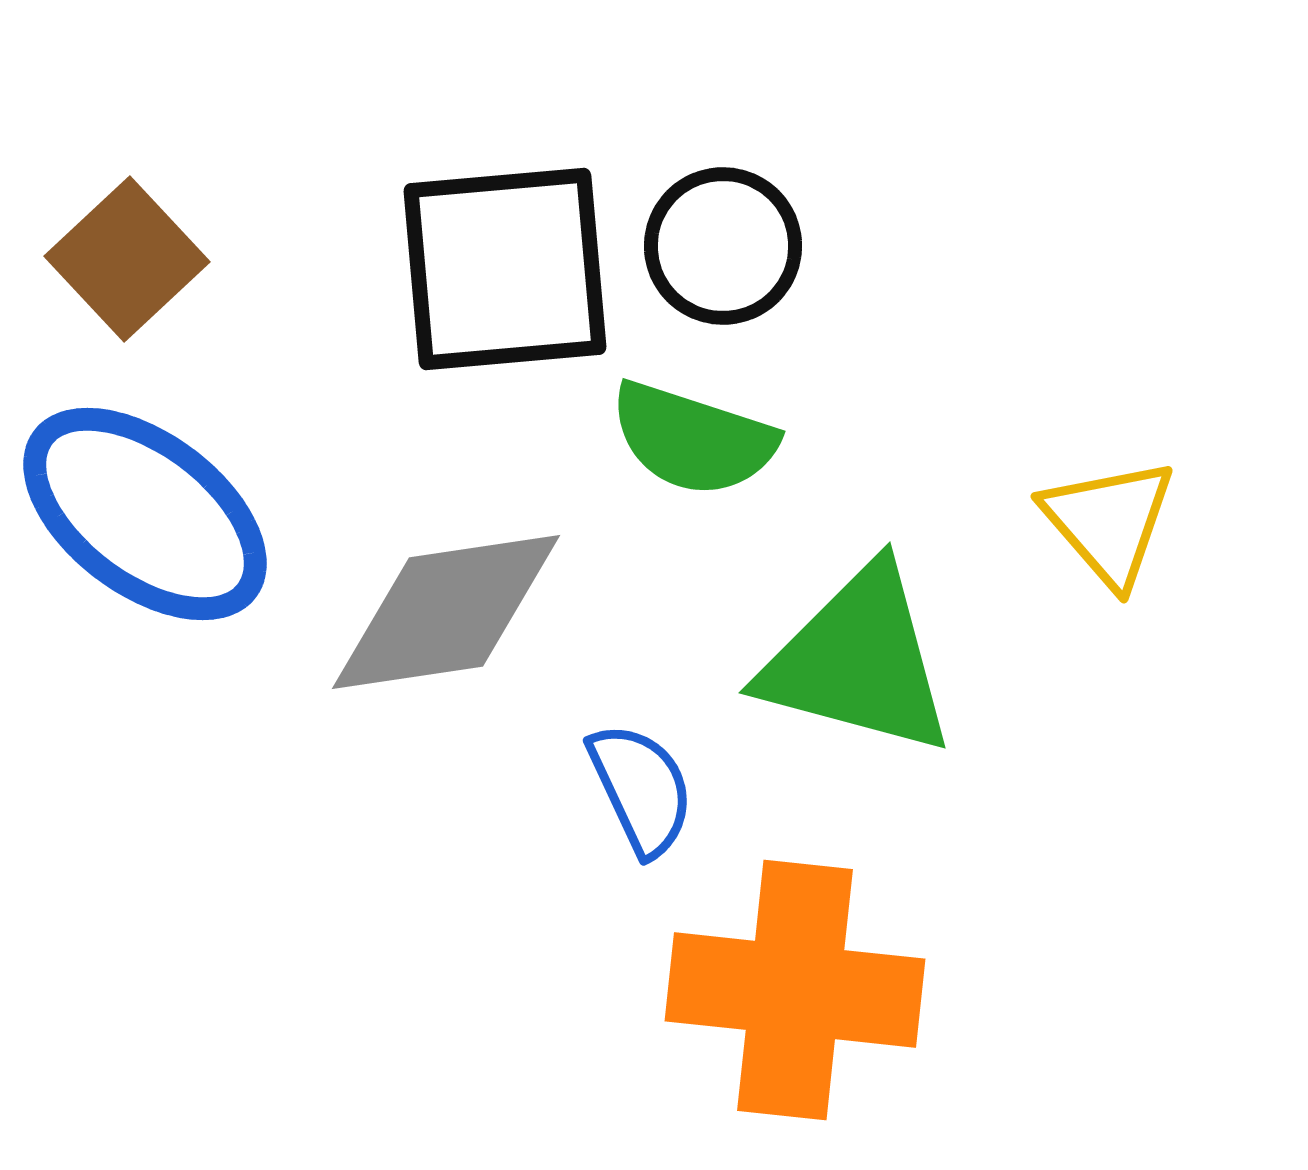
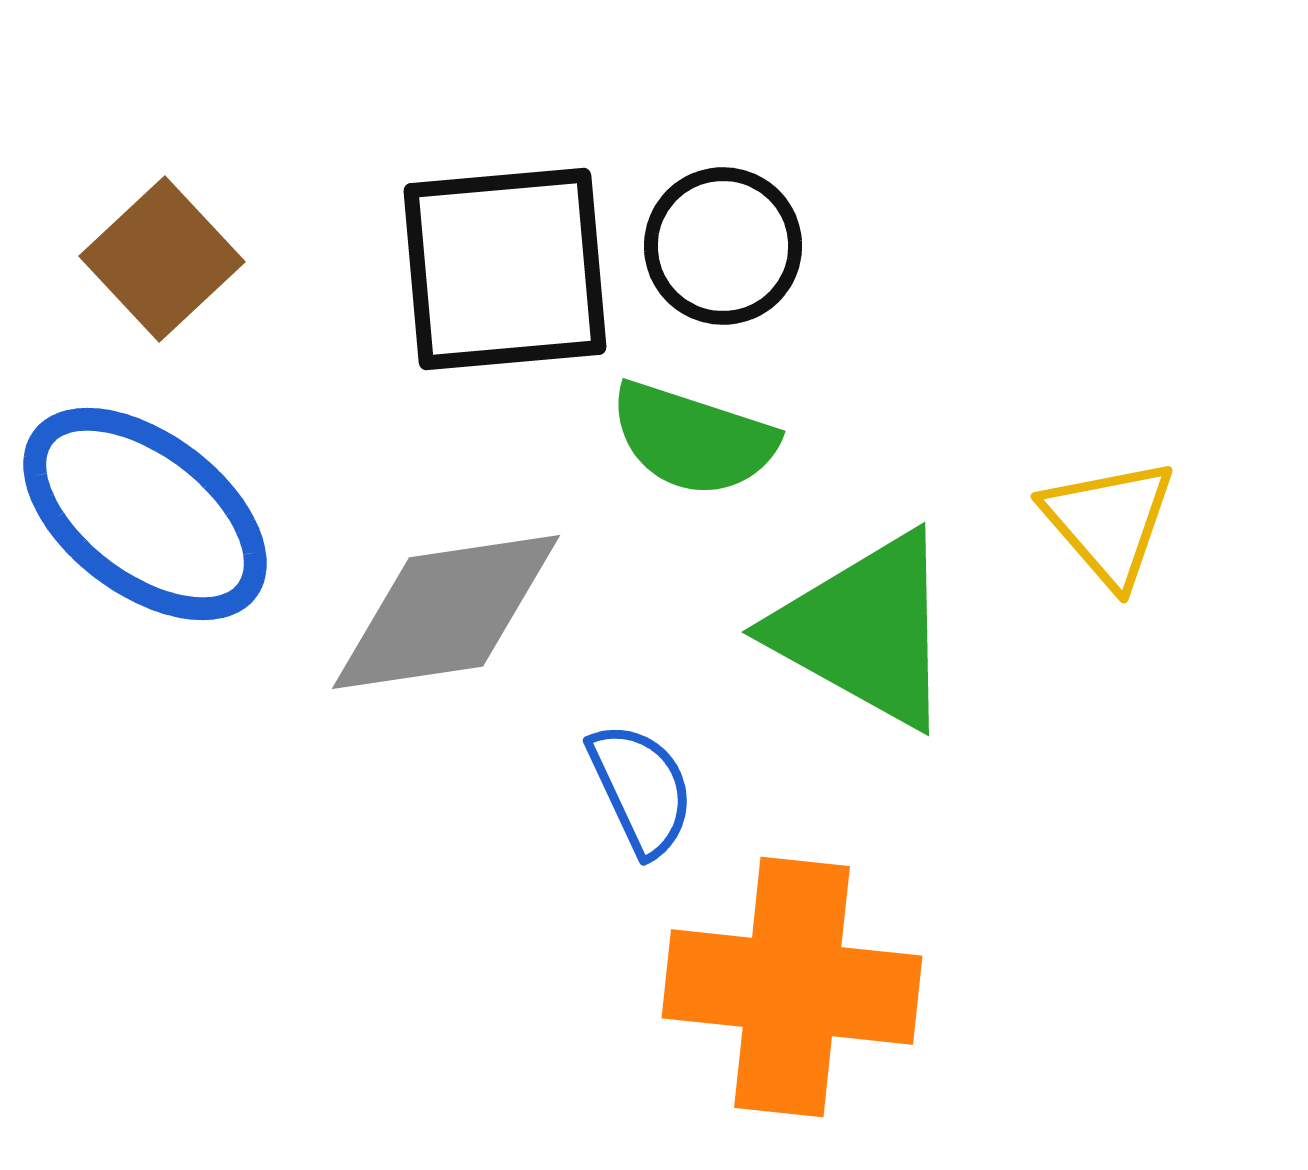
brown square: moved 35 px right
green triangle: moved 7 px right, 31 px up; rotated 14 degrees clockwise
orange cross: moved 3 px left, 3 px up
